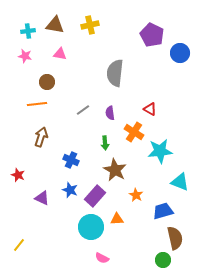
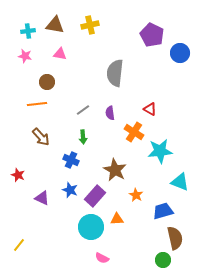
brown arrow: rotated 120 degrees clockwise
green arrow: moved 22 px left, 6 px up
